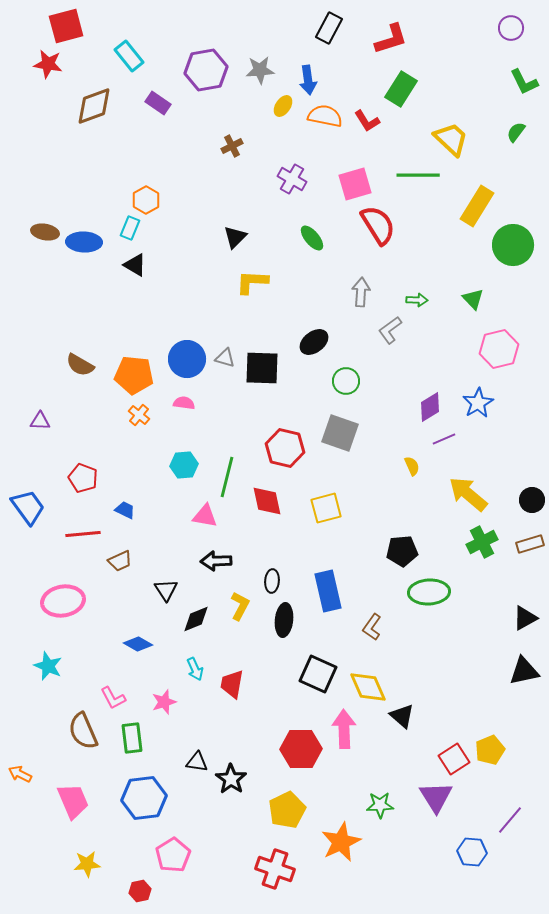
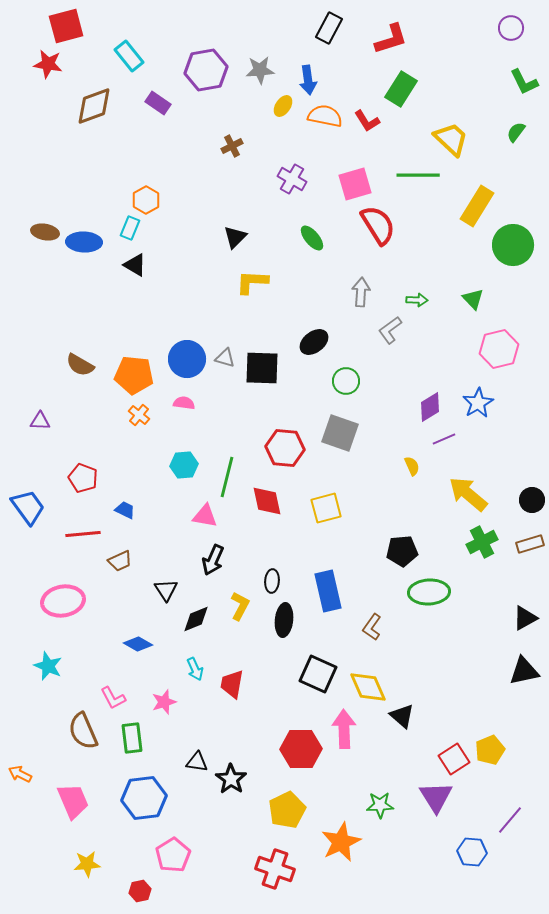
red hexagon at (285, 448): rotated 9 degrees counterclockwise
black arrow at (216, 561): moved 3 px left, 1 px up; rotated 64 degrees counterclockwise
